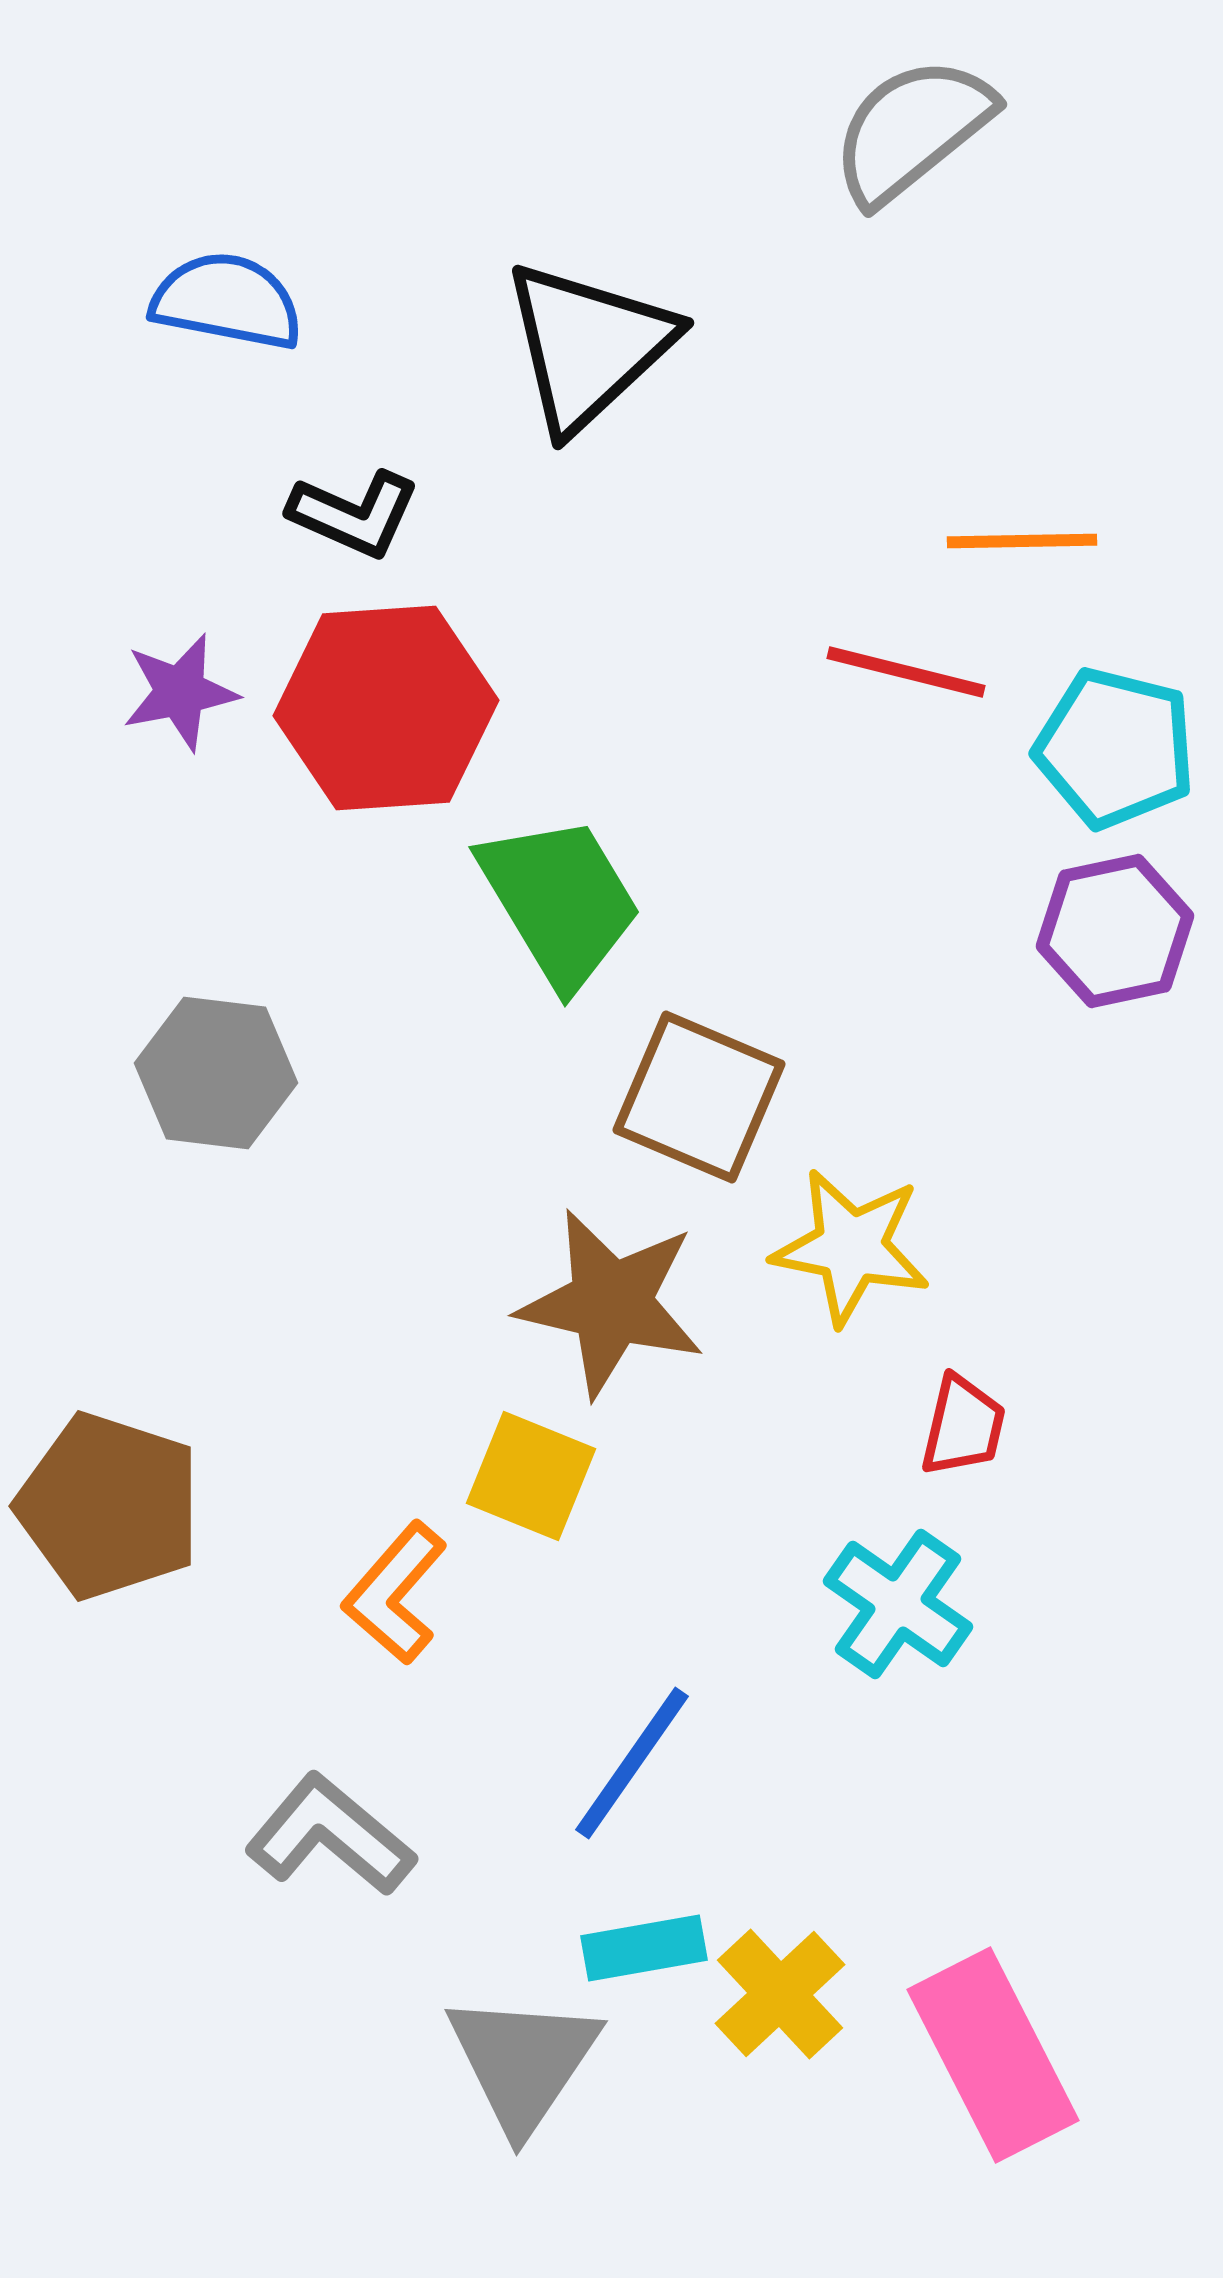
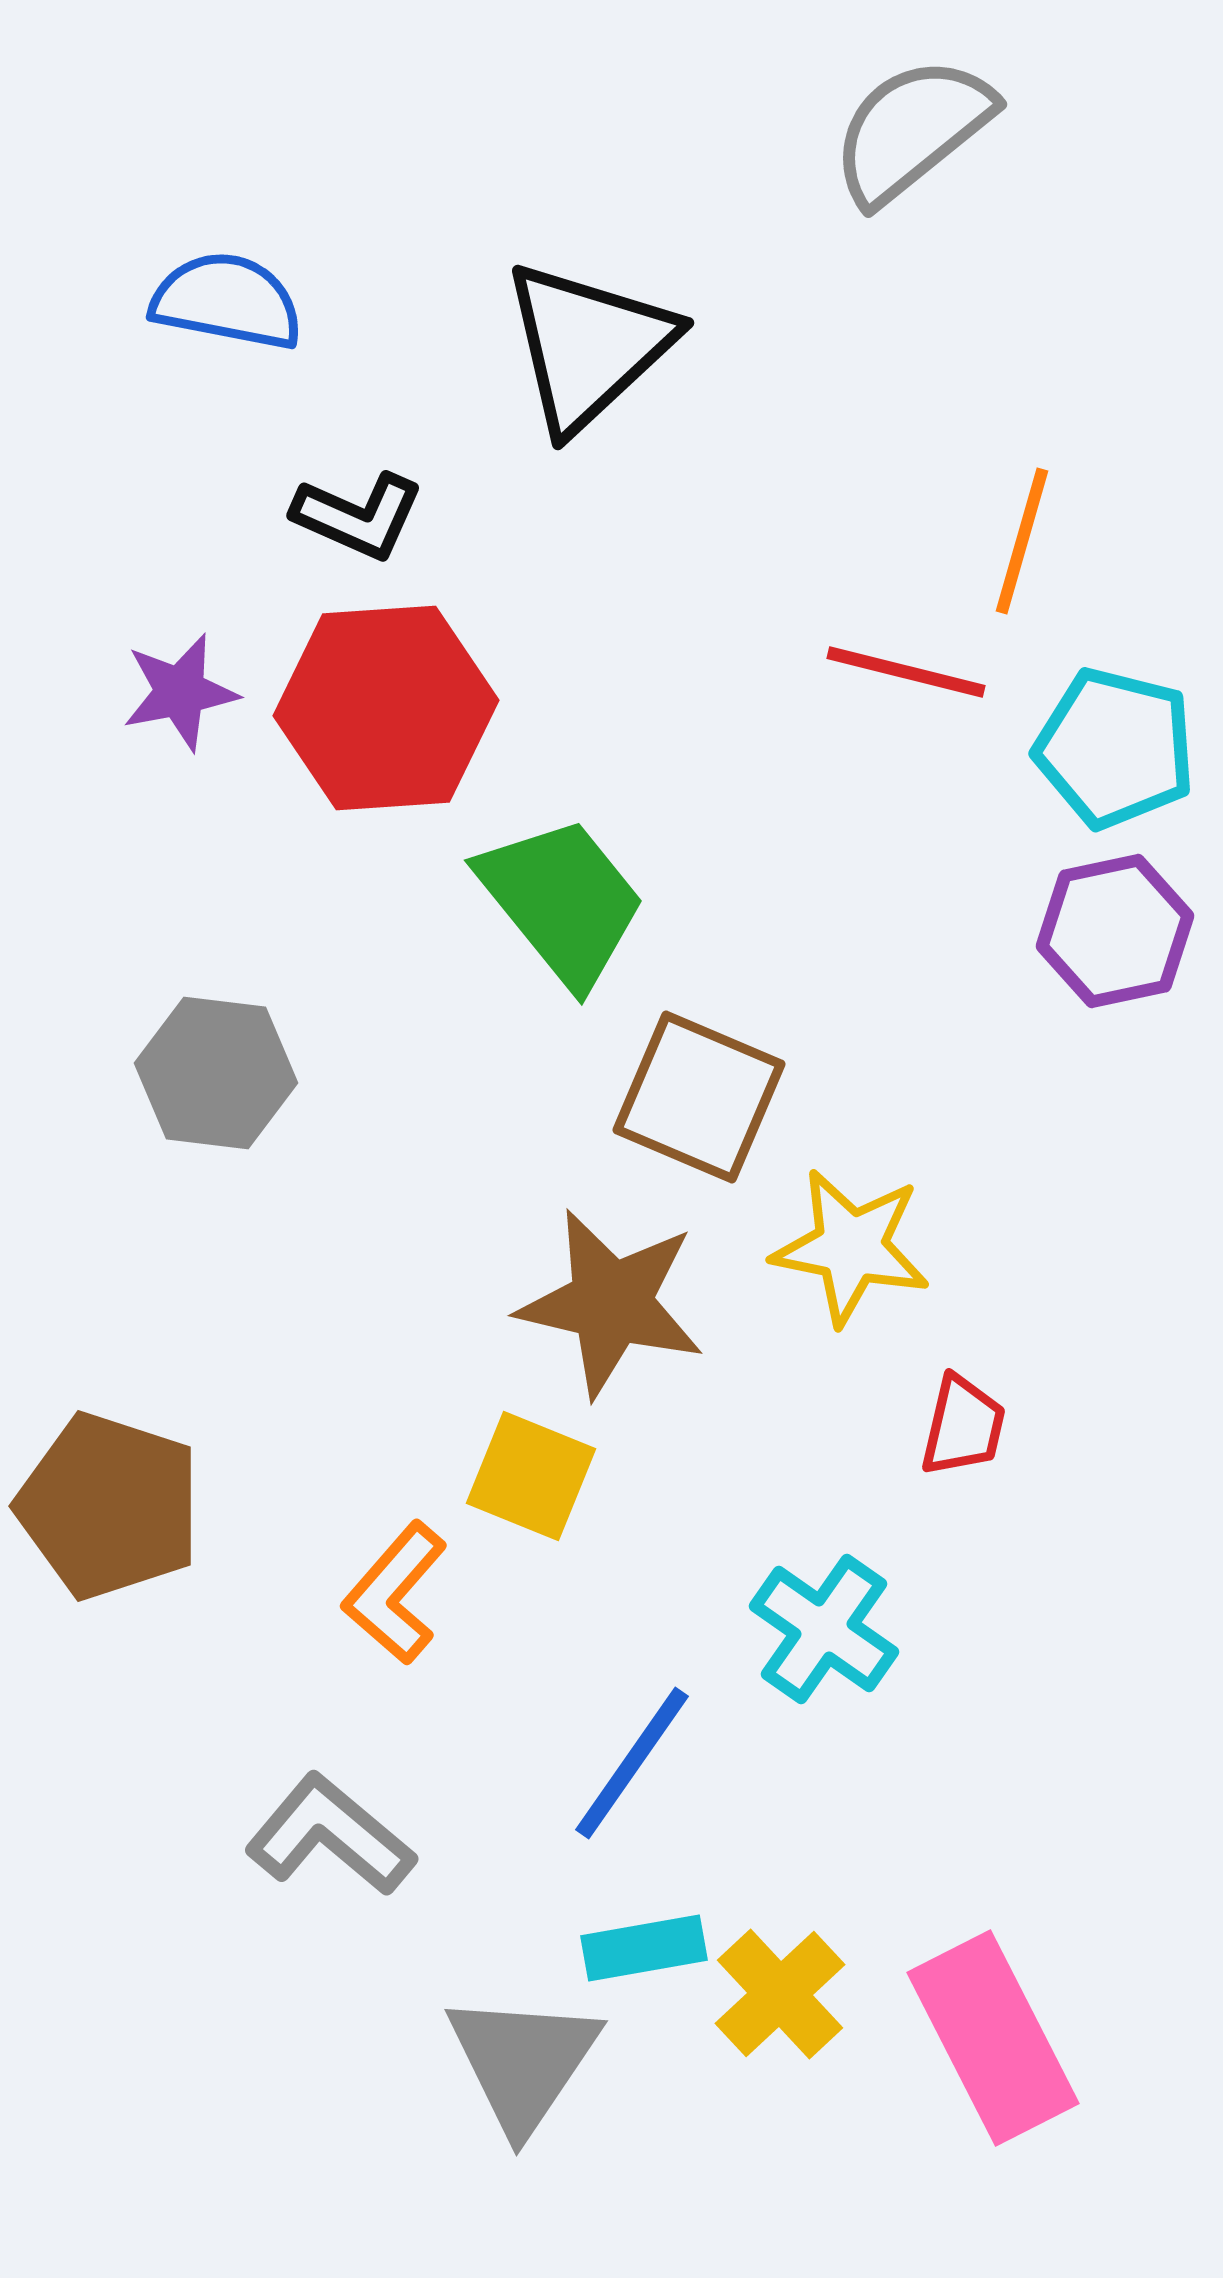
black L-shape: moved 4 px right, 2 px down
orange line: rotated 73 degrees counterclockwise
green trapezoid: moved 2 px right; rotated 8 degrees counterclockwise
cyan cross: moved 74 px left, 25 px down
pink rectangle: moved 17 px up
